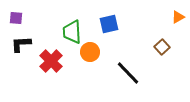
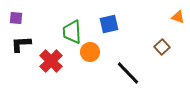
orange triangle: rotated 48 degrees clockwise
